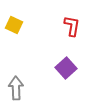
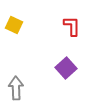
red L-shape: rotated 10 degrees counterclockwise
